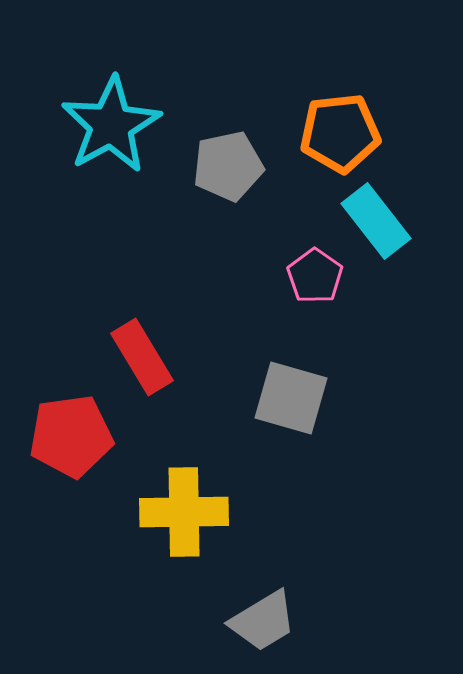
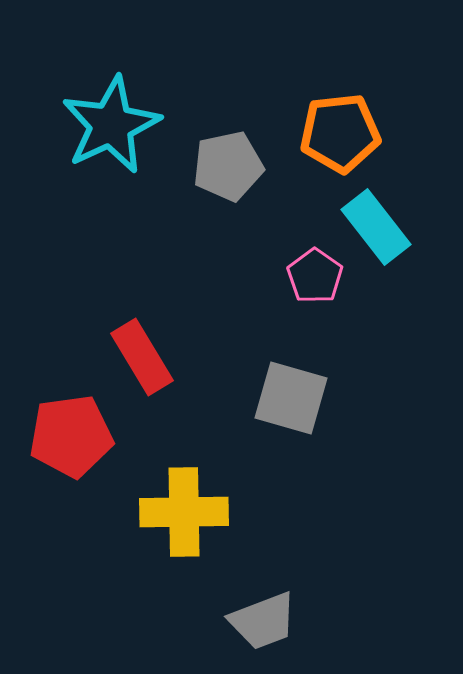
cyan star: rotated 4 degrees clockwise
cyan rectangle: moved 6 px down
gray trapezoid: rotated 10 degrees clockwise
